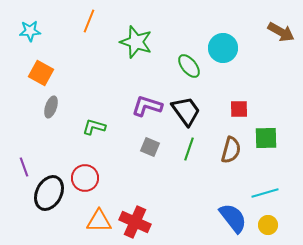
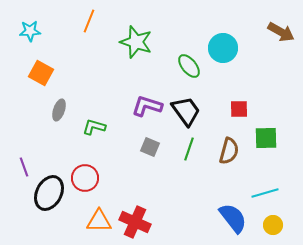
gray ellipse: moved 8 px right, 3 px down
brown semicircle: moved 2 px left, 1 px down
yellow circle: moved 5 px right
